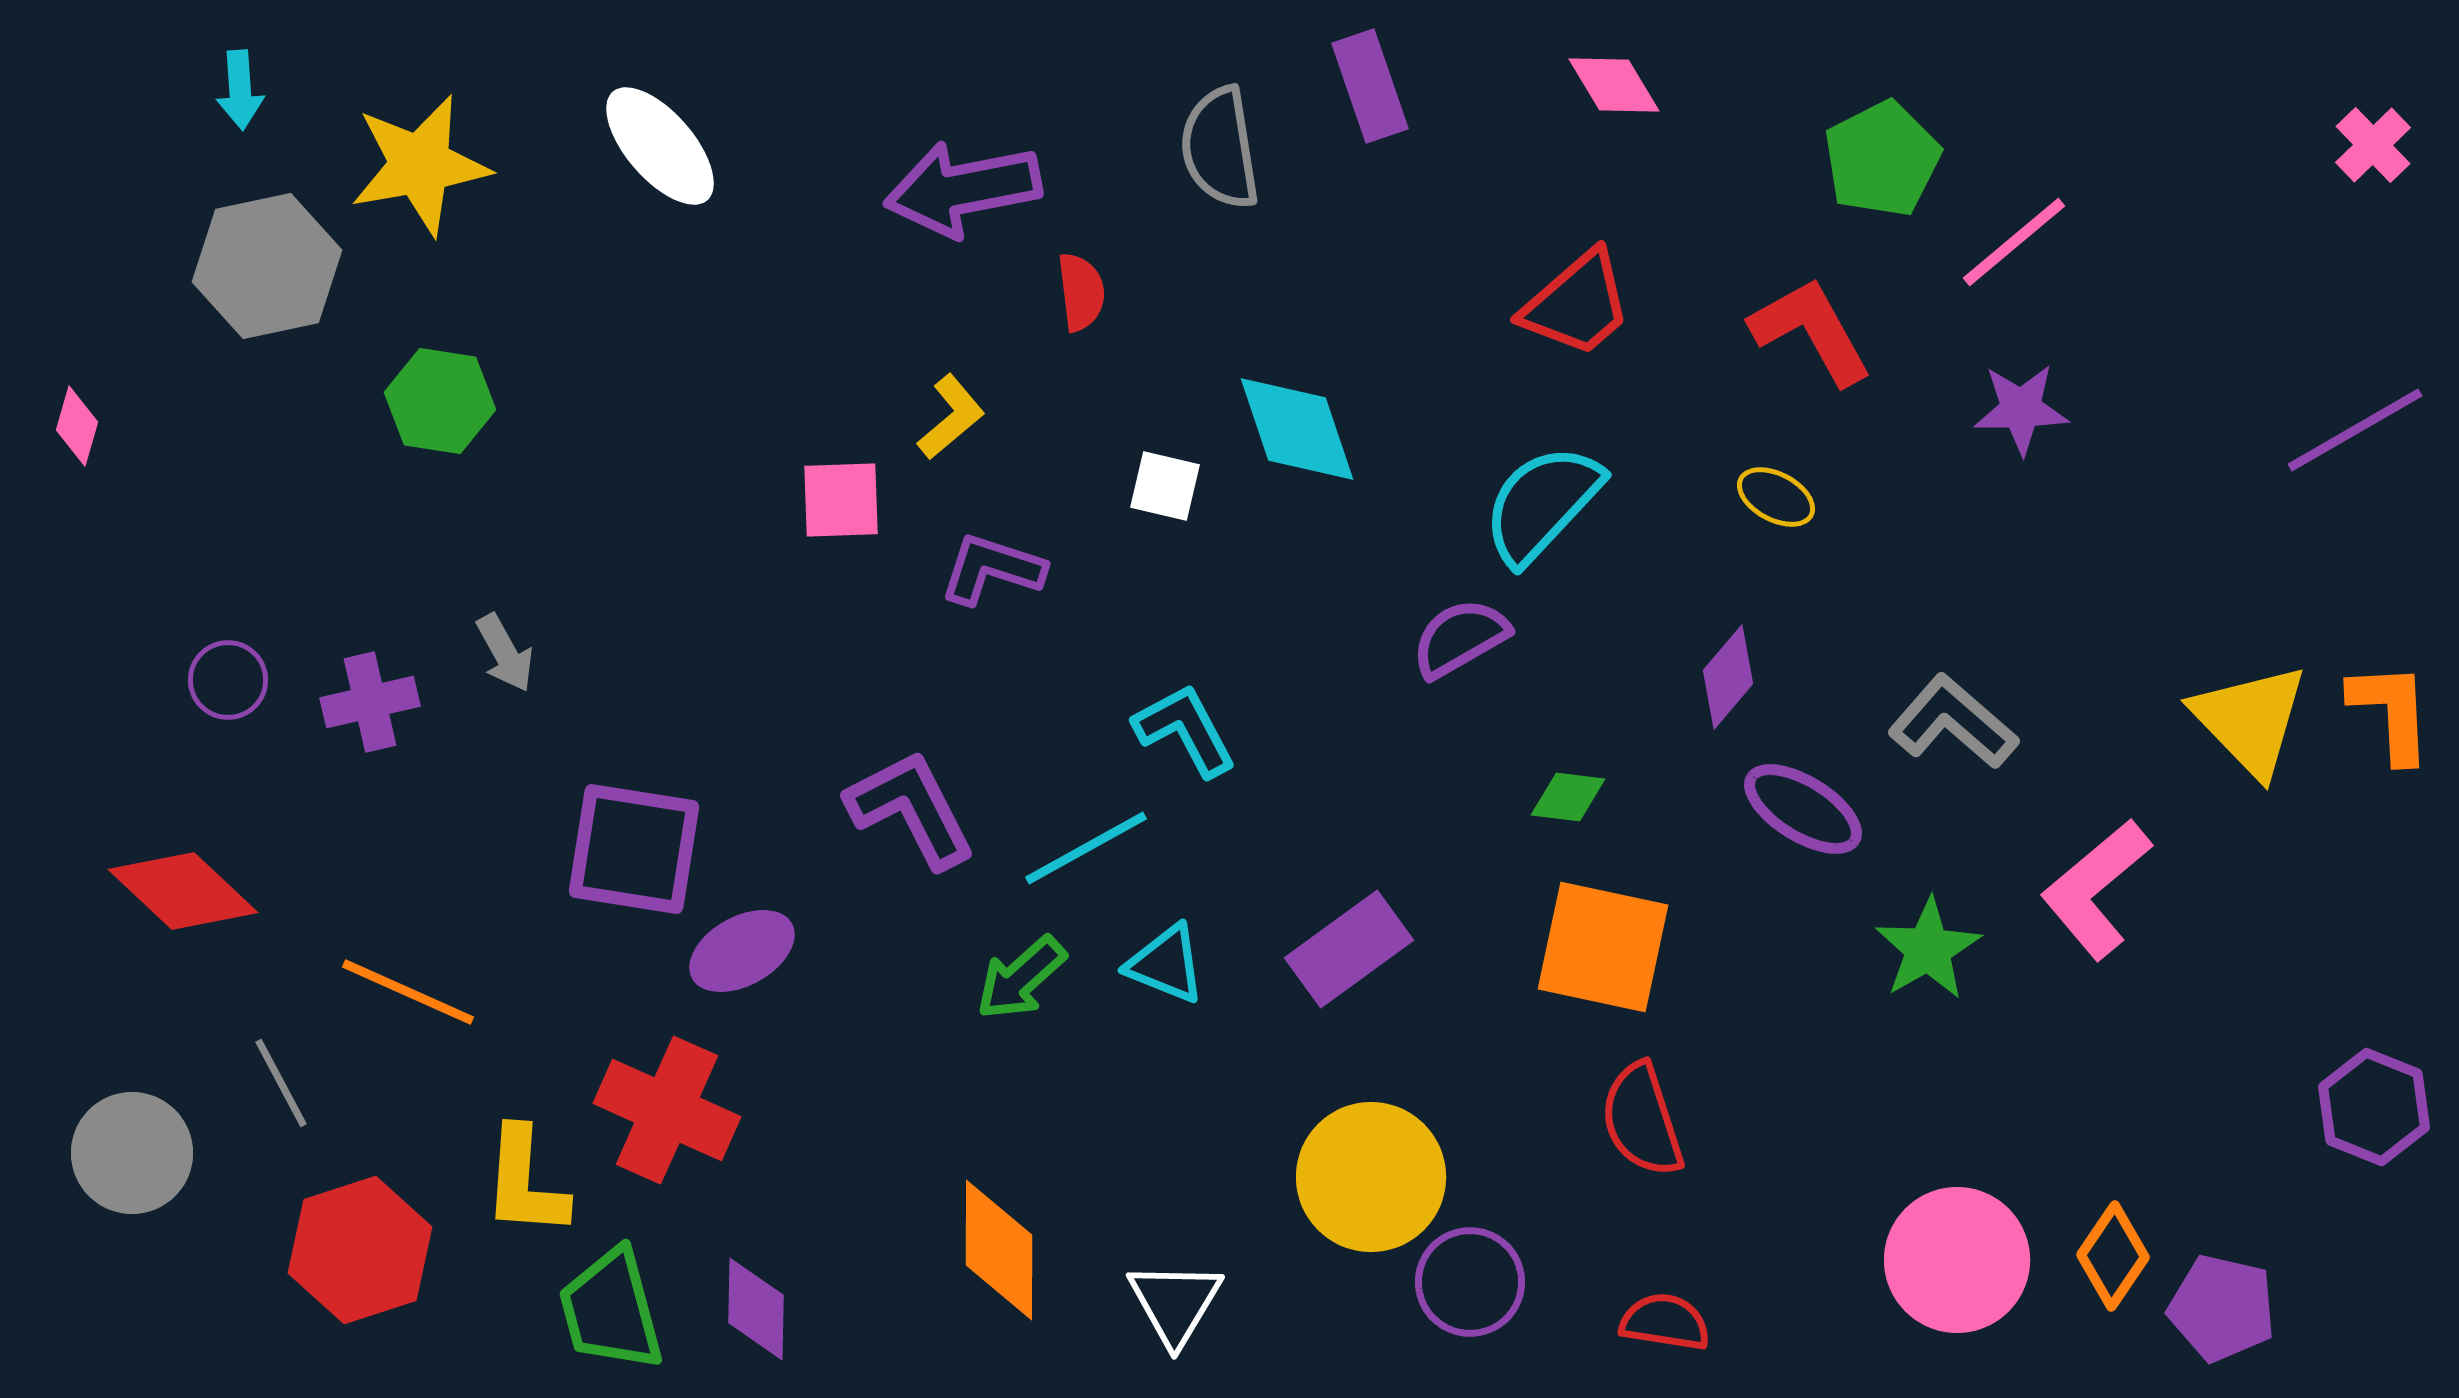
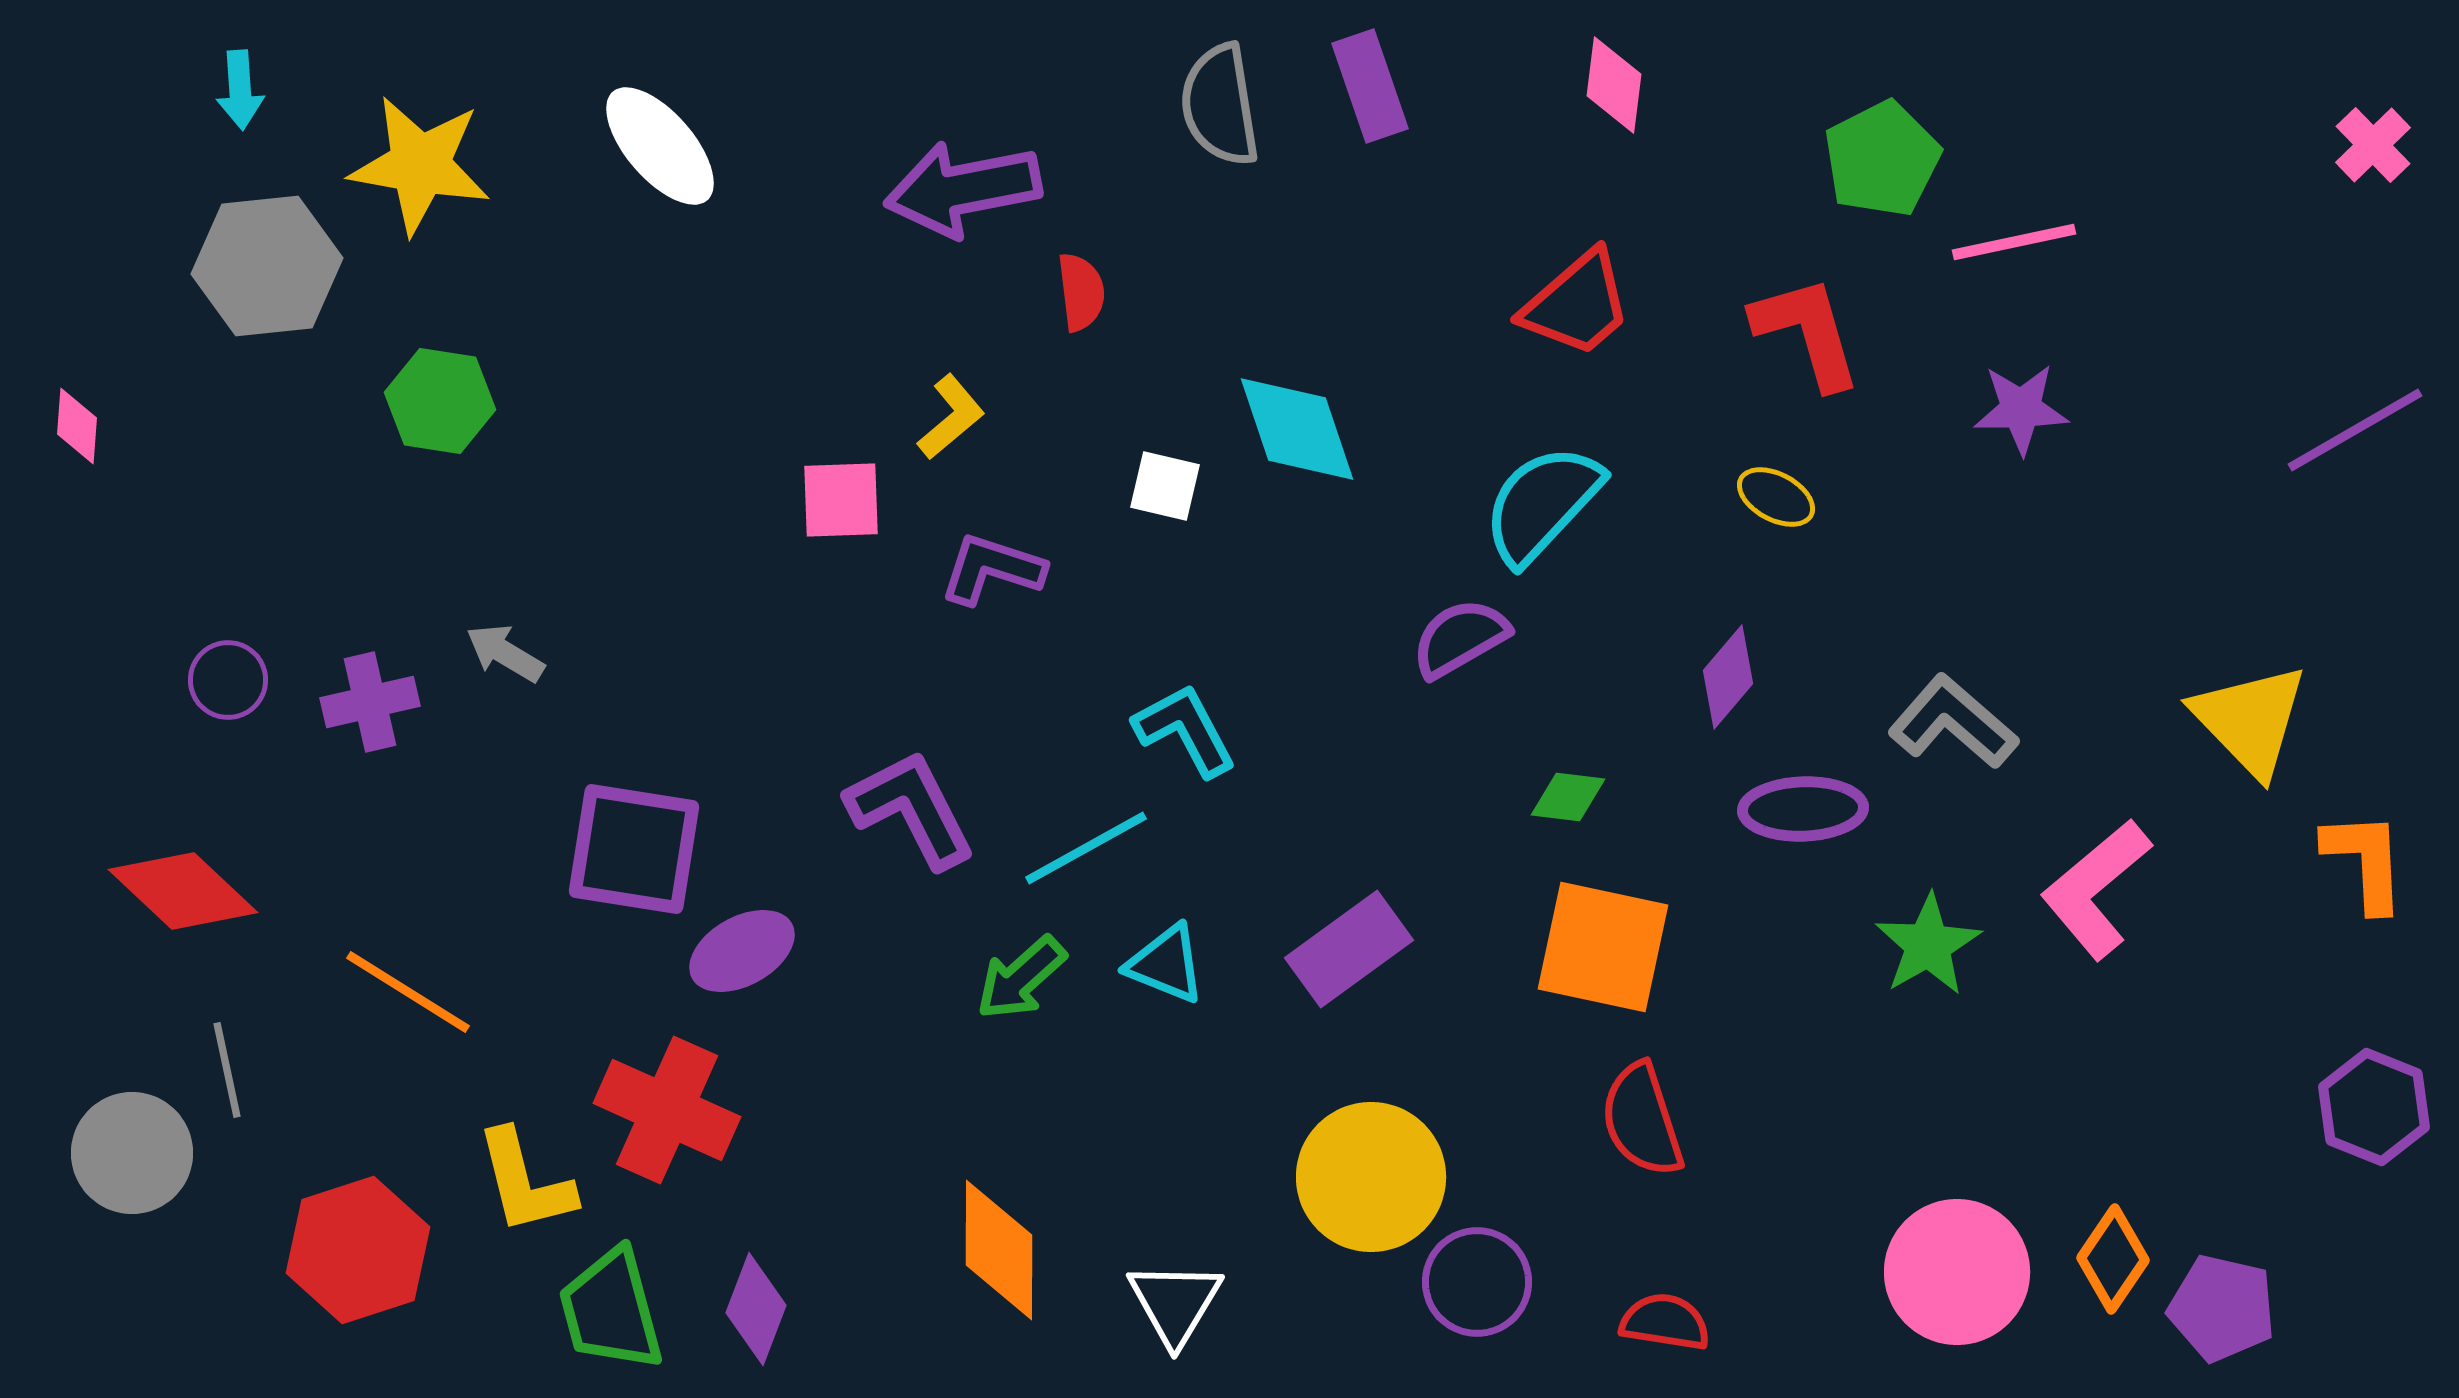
pink diamond at (1614, 85): rotated 38 degrees clockwise
gray semicircle at (1220, 148): moved 43 px up
yellow star at (420, 165): rotated 20 degrees clockwise
pink line at (2014, 242): rotated 28 degrees clockwise
gray hexagon at (267, 266): rotated 6 degrees clockwise
red L-shape at (1811, 331): moved 4 px left, 1 px down; rotated 13 degrees clockwise
pink diamond at (77, 426): rotated 12 degrees counterclockwise
gray arrow at (505, 653): rotated 150 degrees clockwise
orange L-shape at (2391, 712): moved 26 px left, 149 px down
purple ellipse at (1803, 809): rotated 34 degrees counterclockwise
green star at (1928, 949): moved 4 px up
orange line at (408, 992): rotated 8 degrees clockwise
gray line at (281, 1083): moved 54 px left, 13 px up; rotated 16 degrees clockwise
yellow L-shape at (525, 1182): rotated 18 degrees counterclockwise
red hexagon at (360, 1250): moved 2 px left
orange diamond at (2113, 1256): moved 3 px down
pink circle at (1957, 1260): moved 12 px down
purple circle at (1470, 1282): moved 7 px right
purple diamond at (756, 1309): rotated 20 degrees clockwise
